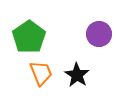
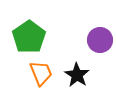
purple circle: moved 1 px right, 6 px down
